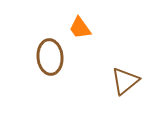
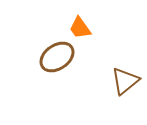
brown ellipse: moved 7 px right; rotated 60 degrees clockwise
